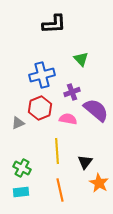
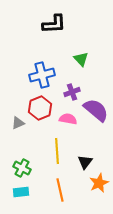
orange star: rotated 18 degrees clockwise
